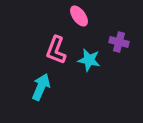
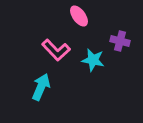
purple cross: moved 1 px right, 1 px up
pink L-shape: rotated 64 degrees counterclockwise
cyan star: moved 4 px right
